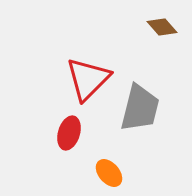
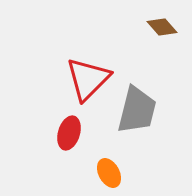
gray trapezoid: moved 3 px left, 2 px down
orange ellipse: rotated 12 degrees clockwise
